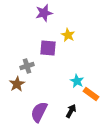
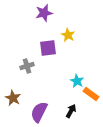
purple square: rotated 12 degrees counterclockwise
brown star: moved 4 px left, 14 px down; rotated 14 degrees counterclockwise
